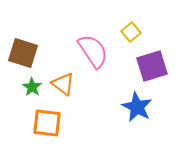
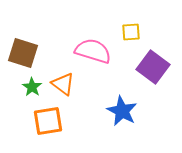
yellow square: rotated 36 degrees clockwise
pink semicircle: rotated 39 degrees counterclockwise
purple square: moved 1 px right, 1 px down; rotated 36 degrees counterclockwise
blue star: moved 15 px left, 4 px down
orange square: moved 1 px right, 2 px up; rotated 16 degrees counterclockwise
